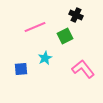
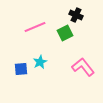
green square: moved 3 px up
cyan star: moved 5 px left, 4 px down
pink L-shape: moved 2 px up
